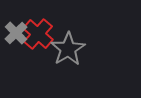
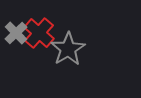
red cross: moved 1 px right, 1 px up
